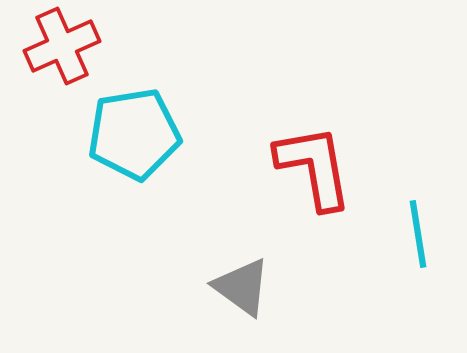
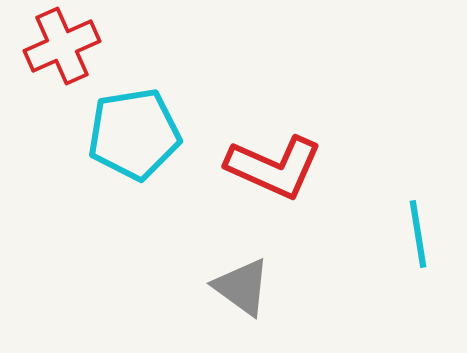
red L-shape: moved 40 px left; rotated 124 degrees clockwise
